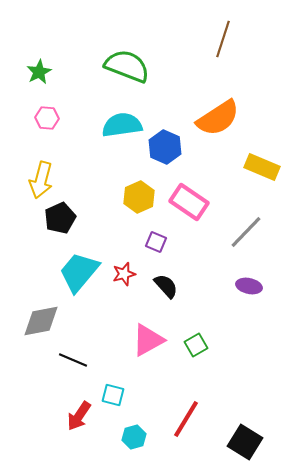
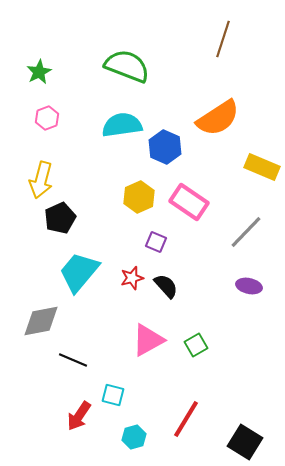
pink hexagon: rotated 25 degrees counterclockwise
red star: moved 8 px right, 4 px down
